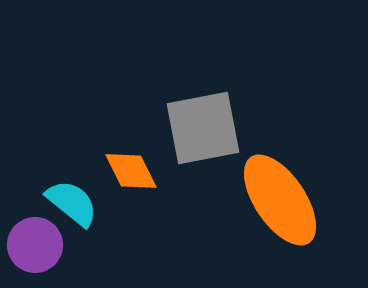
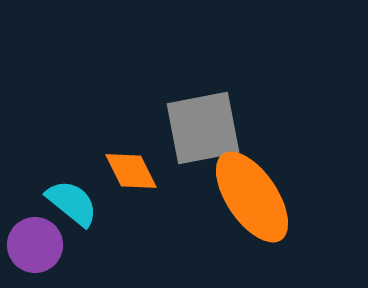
orange ellipse: moved 28 px left, 3 px up
